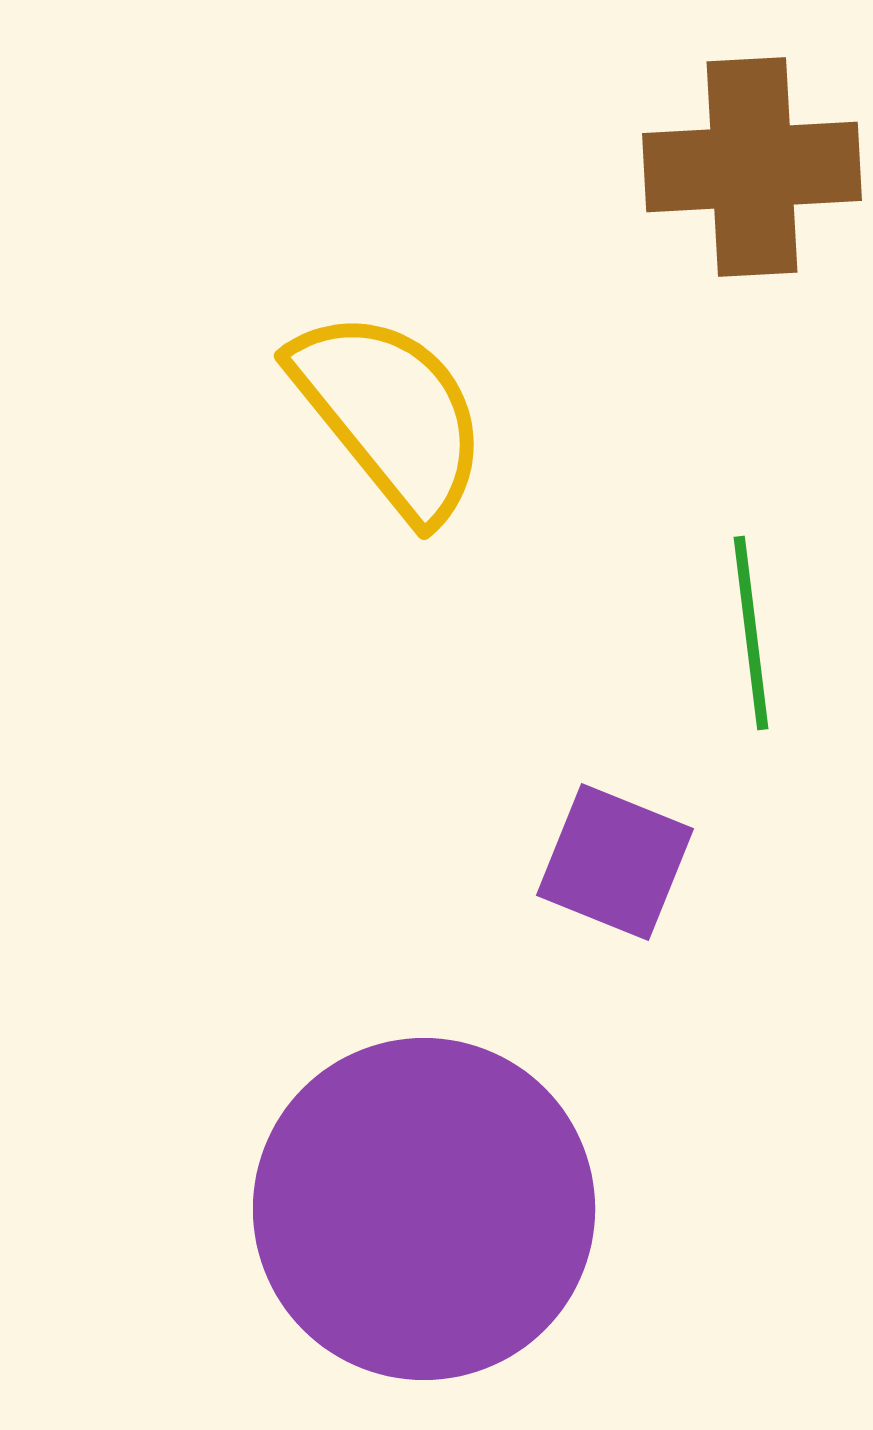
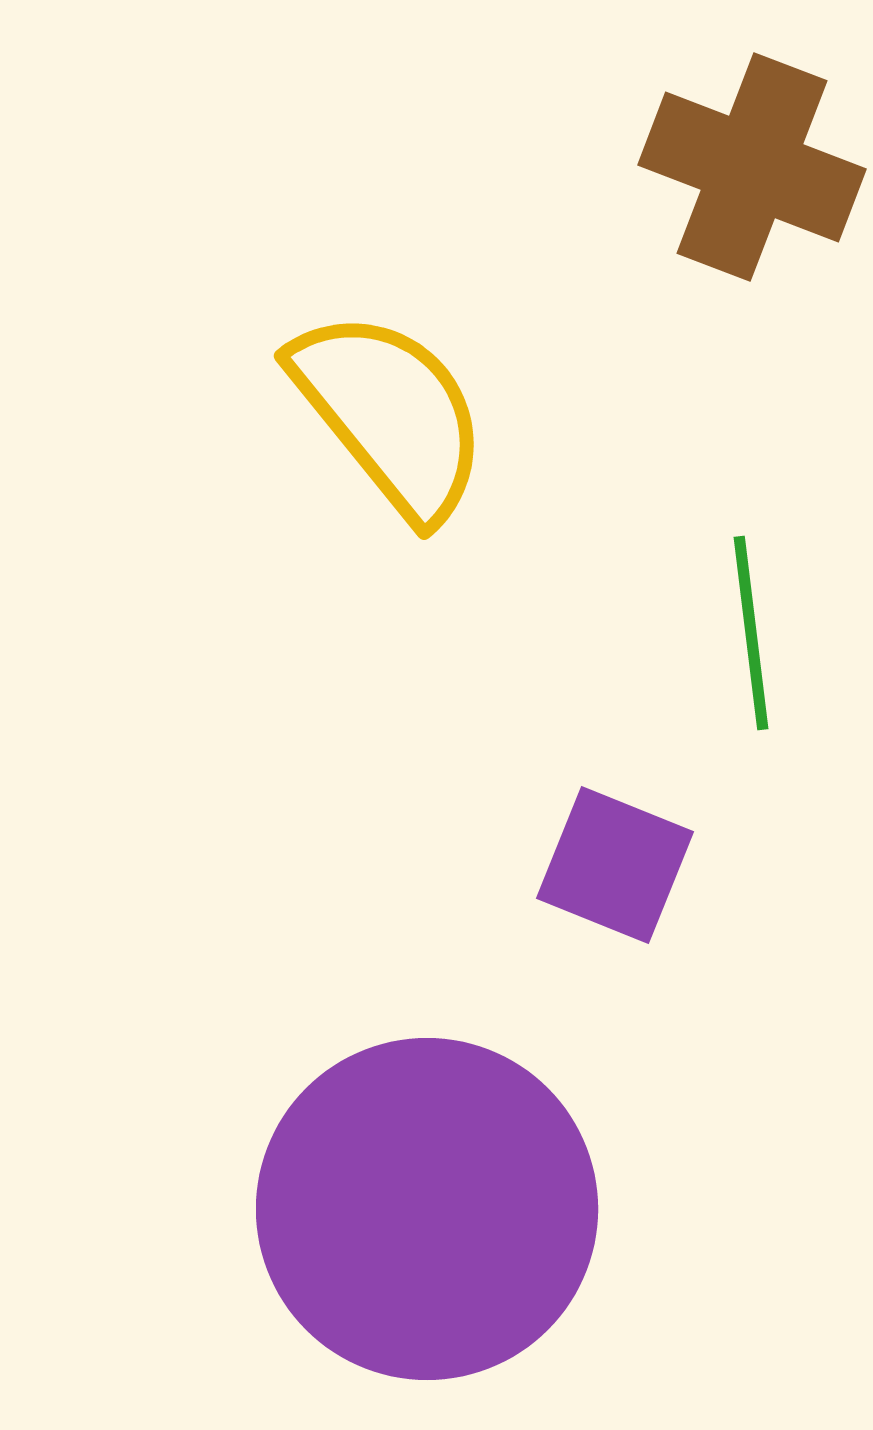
brown cross: rotated 24 degrees clockwise
purple square: moved 3 px down
purple circle: moved 3 px right
